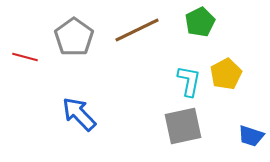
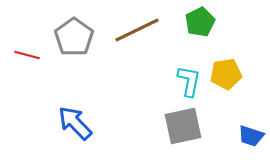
red line: moved 2 px right, 2 px up
yellow pentagon: rotated 20 degrees clockwise
blue arrow: moved 4 px left, 9 px down
